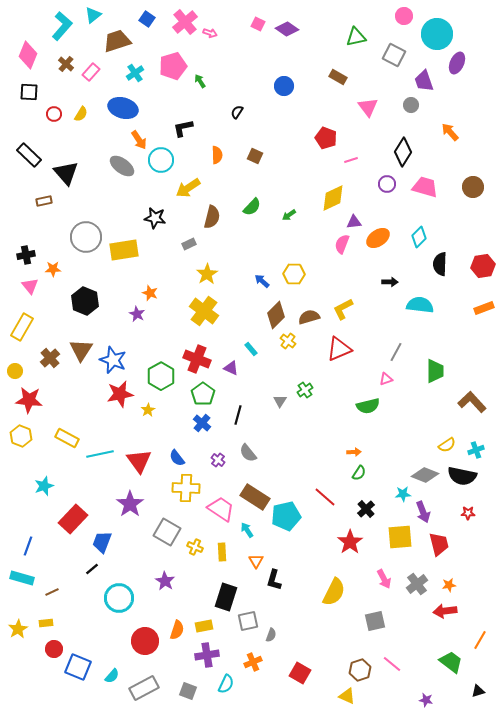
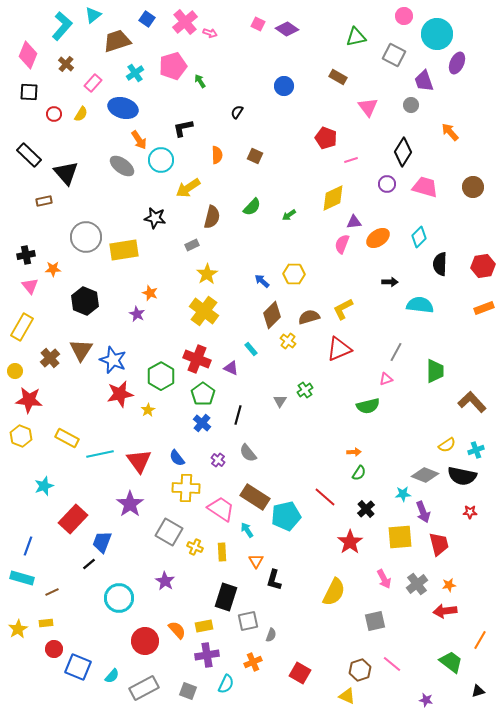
pink rectangle at (91, 72): moved 2 px right, 11 px down
gray rectangle at (189, 244): moved 3 px right, 1 px down
brown diamond at (276, 315): moved 4 px left
red star at (468, 513): moved 2 px right, 1 px up
gray square at (167, 532): moved 2 px right
black line at (92, 569): moved 3 px left, 5 px up
orange semicircle at (177, 630): rotated 60 degrees counterclockwise
